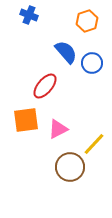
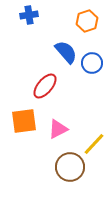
blue cross: rotated 30 degrees counterclockwise
orange square: moved 2 px left, 1 px down
